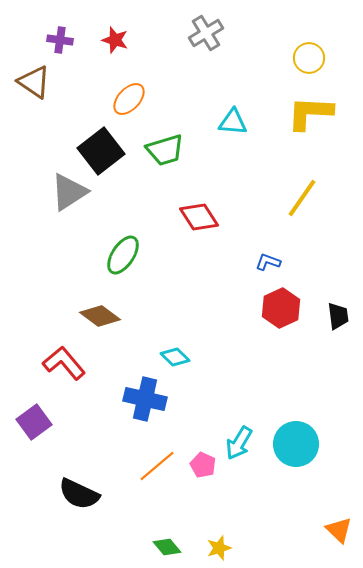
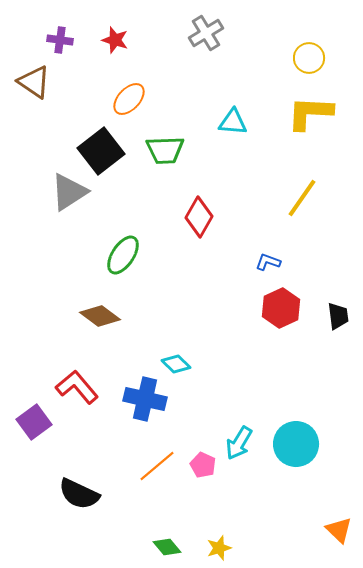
green trapezoid: rotated 15 degrees clockwise
red diamond: rotated 63 degrees clockwise
cyan diamond: moved 1 px right, 7 px down
red L-shape: moved 13 px right, 24 px down
